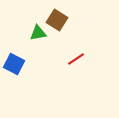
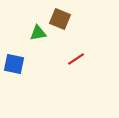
brown square: moved 3 px right, 1 px up; rotated 10 degrees counterclockwise
blue square: rotated 15 degrees counterclockwise
